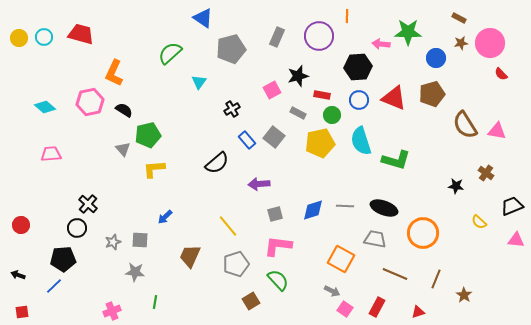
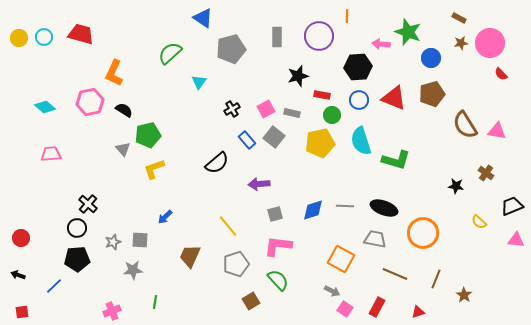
green star at (408, 32): rotated 20 degrees clockwise
gray rectangle at (277, 37): rotated 24 degrees counterclockwise
blue circle at (436, 58): moved 5 px left
pink square at (272, 90): moved 6 px left, 19 px down
gray rectangle at (298, 113): moved 6 px left; rotated 14 degrees counterclockwise
yellow L-shape at (154, 169): rotated 15 degrees counterclockwise
red circle at (21, 225): moved 13 px down
black pentagon at (63, 259): moved 14 px right
gray star at (135, 272): moved 2 px left, 2 px up; rotated 12 degrees counterclockwise
